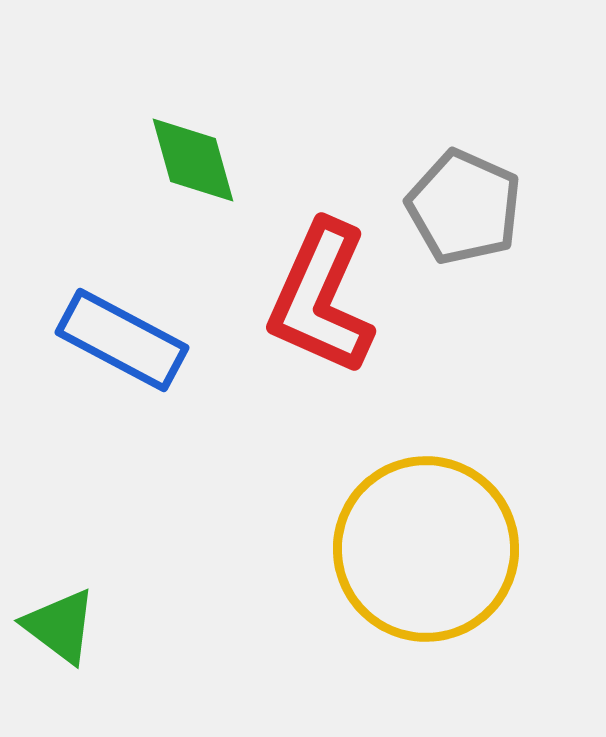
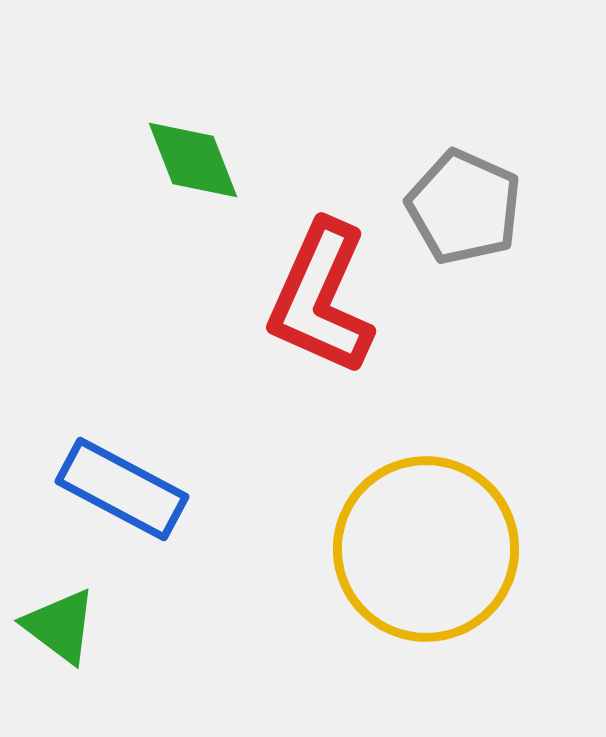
green diamond: rotated 6 degrees counterclockwise
blue rectangle: moved 149 px down
